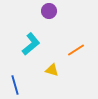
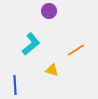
blue line: rotated 12 degrees clockwise
